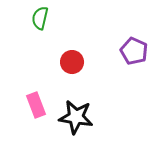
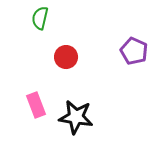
red circle: moved 6 px left, 5 px up
